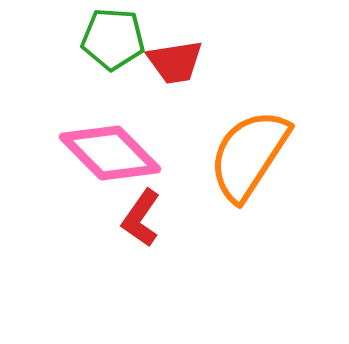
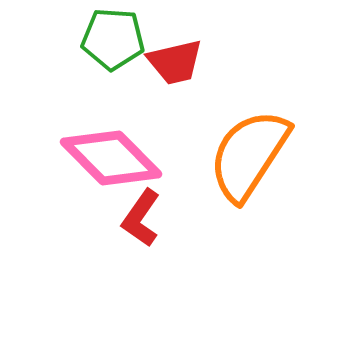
red trapezoid: rotated 4 degrees counterclockwise
pink diamond: moved 1 px right, 5 px down
